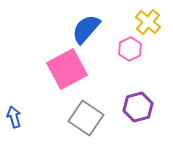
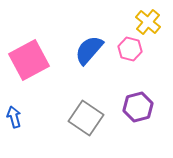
blue semicircle: moved 3 px right, 21 px down
pink hexagon: rotated 20 degrees counterclockwise
pink square: moved 38 px left, 9 px up
